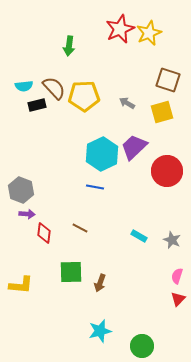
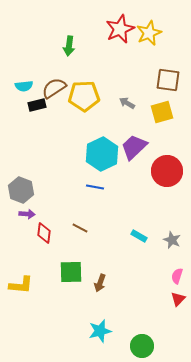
brown square: rotated 10 degrees counterclockwise
brown semicircle: rotated 80 degrees counterclockwise
